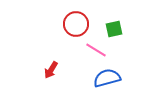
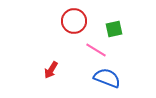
red circle: moved 2 px left, 3 px up
blue semicircle: rotated 36 degrees clockwise
